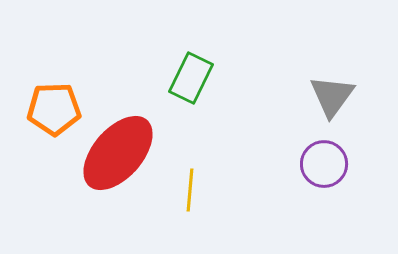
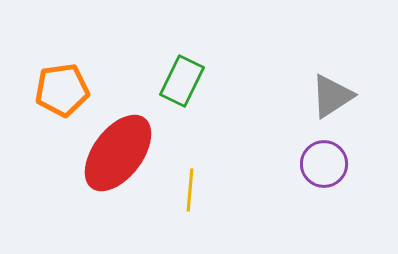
green rectangle: moved 9 px left, 3 px down
gray triangle: rotated 21 degrees clockwise
orange pentagon: moved 8 px right, 19 px up; rotated 6 degrees counterclockwise
red ellipse: rotated 4 degrees counterclockwise
